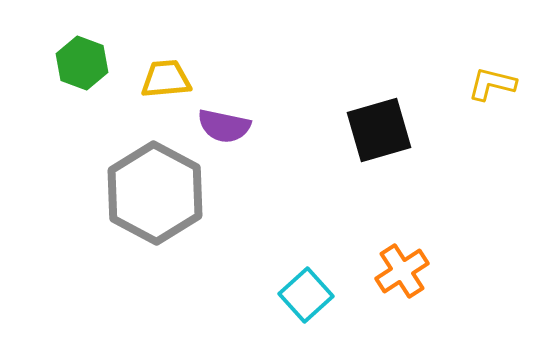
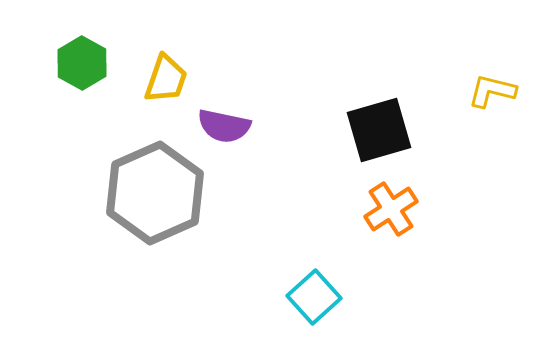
green hexagon: rotated 9 degrees clockwise
yellow trapezoid: rotated 114 degrees clockwise
yellow L-shape: moved 7 px down
gray hexagon: rotated 8 degrees clockwise
orange cross: moved 11 px left, 62 px up
cyan square: moved 8 px right, 2 px down
